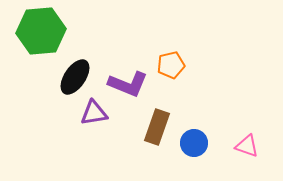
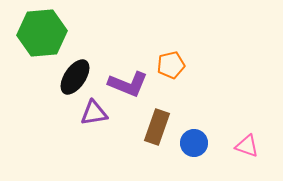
green hexagon: moved 1 px right, 2 px down
